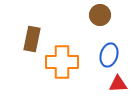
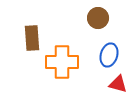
brown circle: moved 2 px left, 3 px down
brown rectangle: moved 1 px up; rotated 15 degrees counterclockwise
red triangle: rotated 18 degrees clockwise
